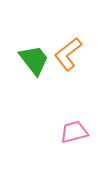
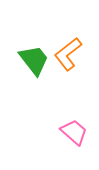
pink trapezoid: rotated 56 degrees clockwise
